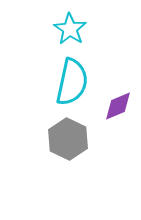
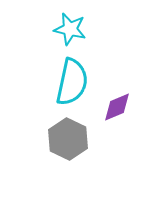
cyan star: rotated 20 degrees counterclockwise
purple diamond: moved 1 px left, 1 px down
